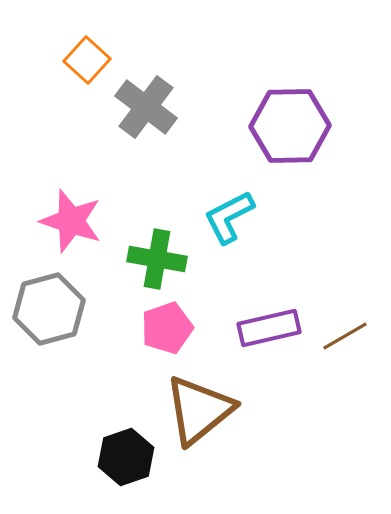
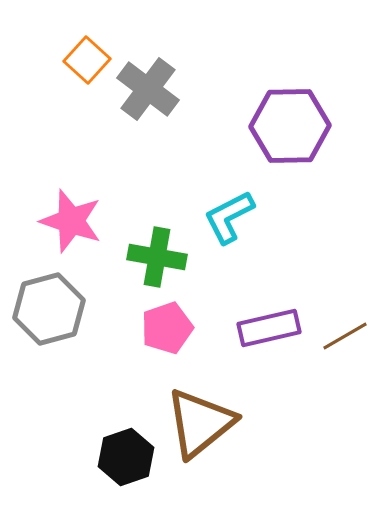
gray cross: moved 2 px right, 18 px up
green cross: moved 2 px up
brown triangle: moved 1 px right, 13 px down
